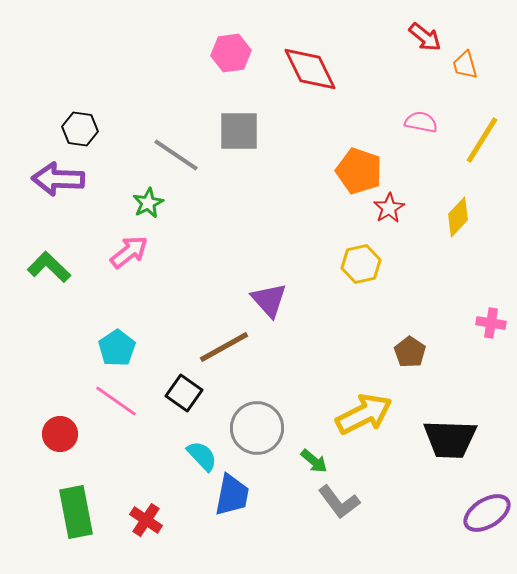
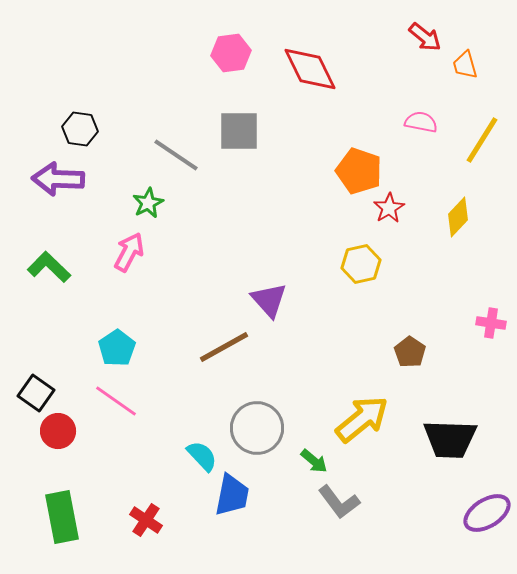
pink arrow: rotated 24 degrees counterclockwise
black square: moved 148 px left
yellow arrow: moved 2 px left, 5 px down; rotated 12 degrees counterclockwise
red circle: moved 2 px left, 3 px up
green rectangle: moved 14 px left, 5 px down
